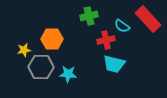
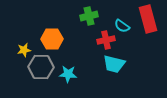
red rectangle: rotated 28 degrees clockwise
